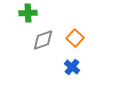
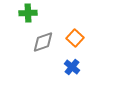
gray diamond: moved 2 px down
